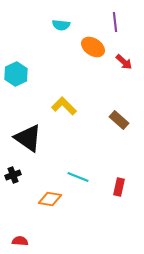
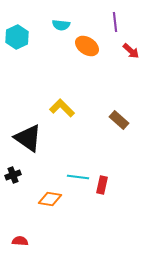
orange ellipse: moved 6 px left, 1 px up
red arrow: moved 7 px right, 11 px up
cyan hexagon: moved 1 px right, 37 px up
yellow L-shape: moved 2 px left, 2 px down
cyan line: rotated 15 degrees counterclockwise
red rectangle: moved 17 px left, 2 px up
